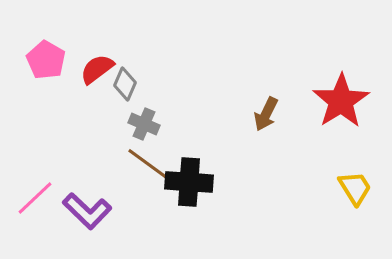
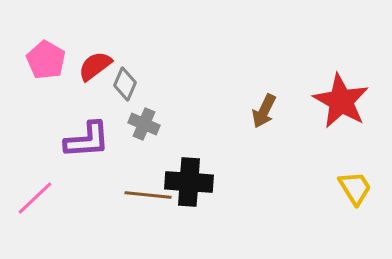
red semicircle: moved 2 px left, 3 px up
red star: rotated 10 degrees counterclockwise
brown arrow: moved 2 px left, 3 px up
brown line: moved 31 px down; rotated 30 degrees counterclockwise
purple L-shape: moved 71 px up; rotated 48 degrees counterclockwise
